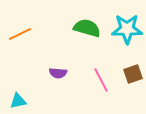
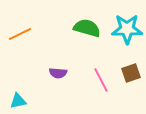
brown square: moved 2 px left, 1 px up
